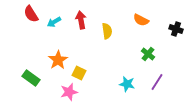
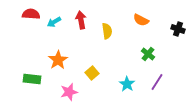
red semicircle: rotated 126 degrees clockwise
black cross: moved 2 px right
yellow square: moved 13 px right; rotated 24 degrees clockwise
green rectangle: moved 1 px right, 1 px down; rotated 30 degrees counterclockwise
cyan star: rotated 21 degrees clockwise
